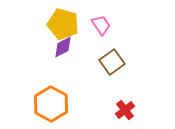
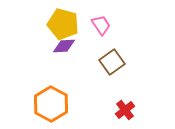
purple diamond: moved 1 px right, 1 px up; rotated 25 degrees clockwise
